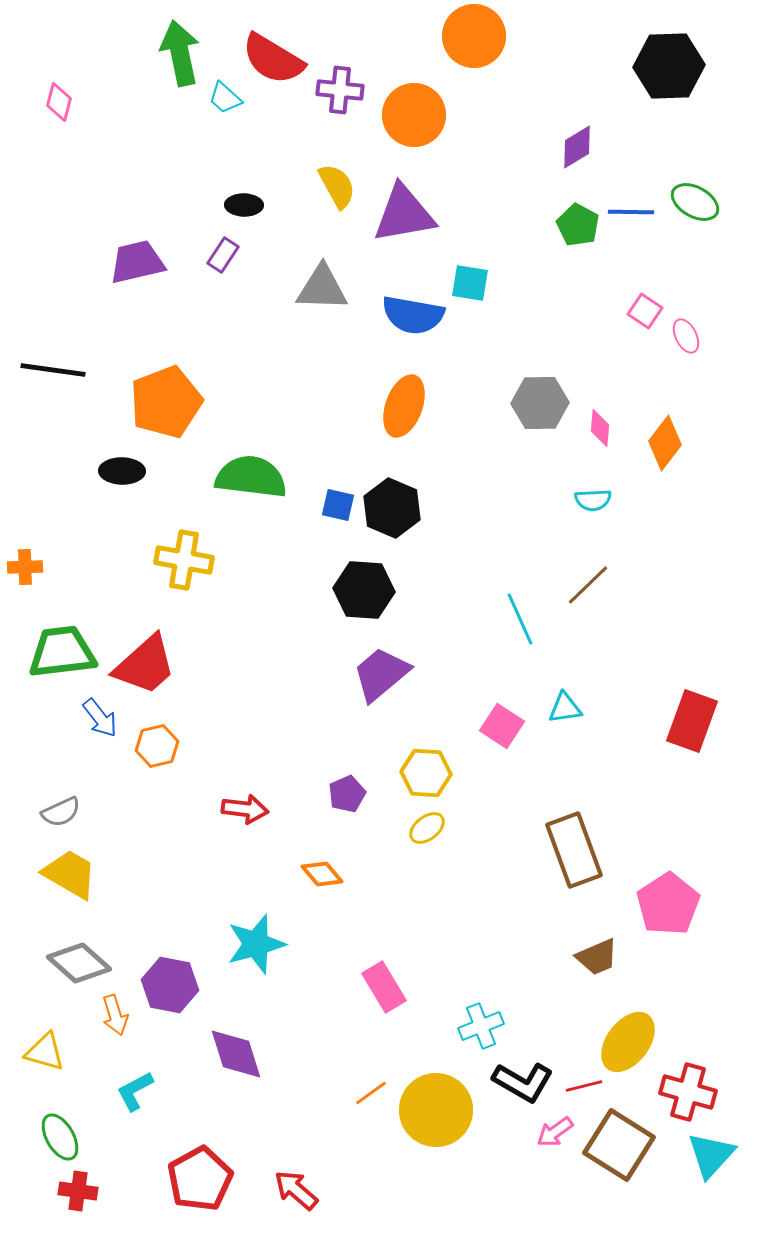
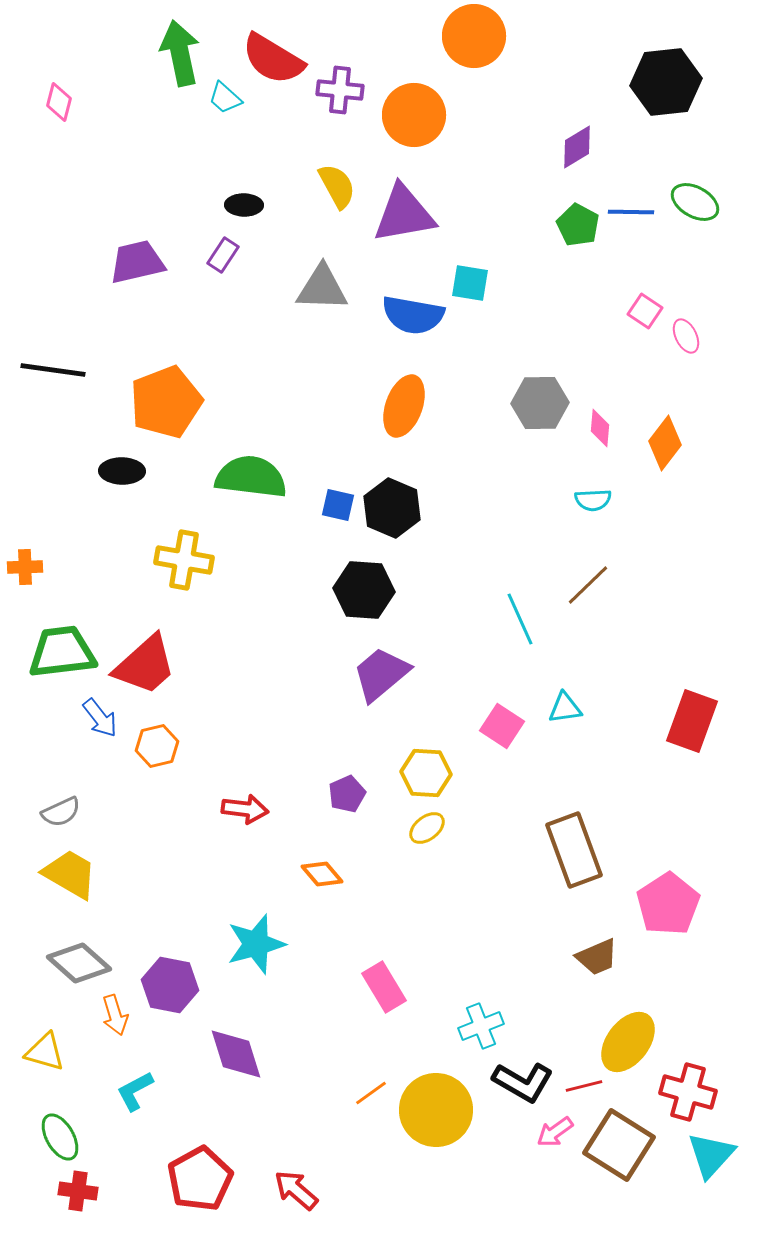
black hexagon at (669, 66): moved 3 px left, 16 px down; rotated 4 degrees counterclockwise
